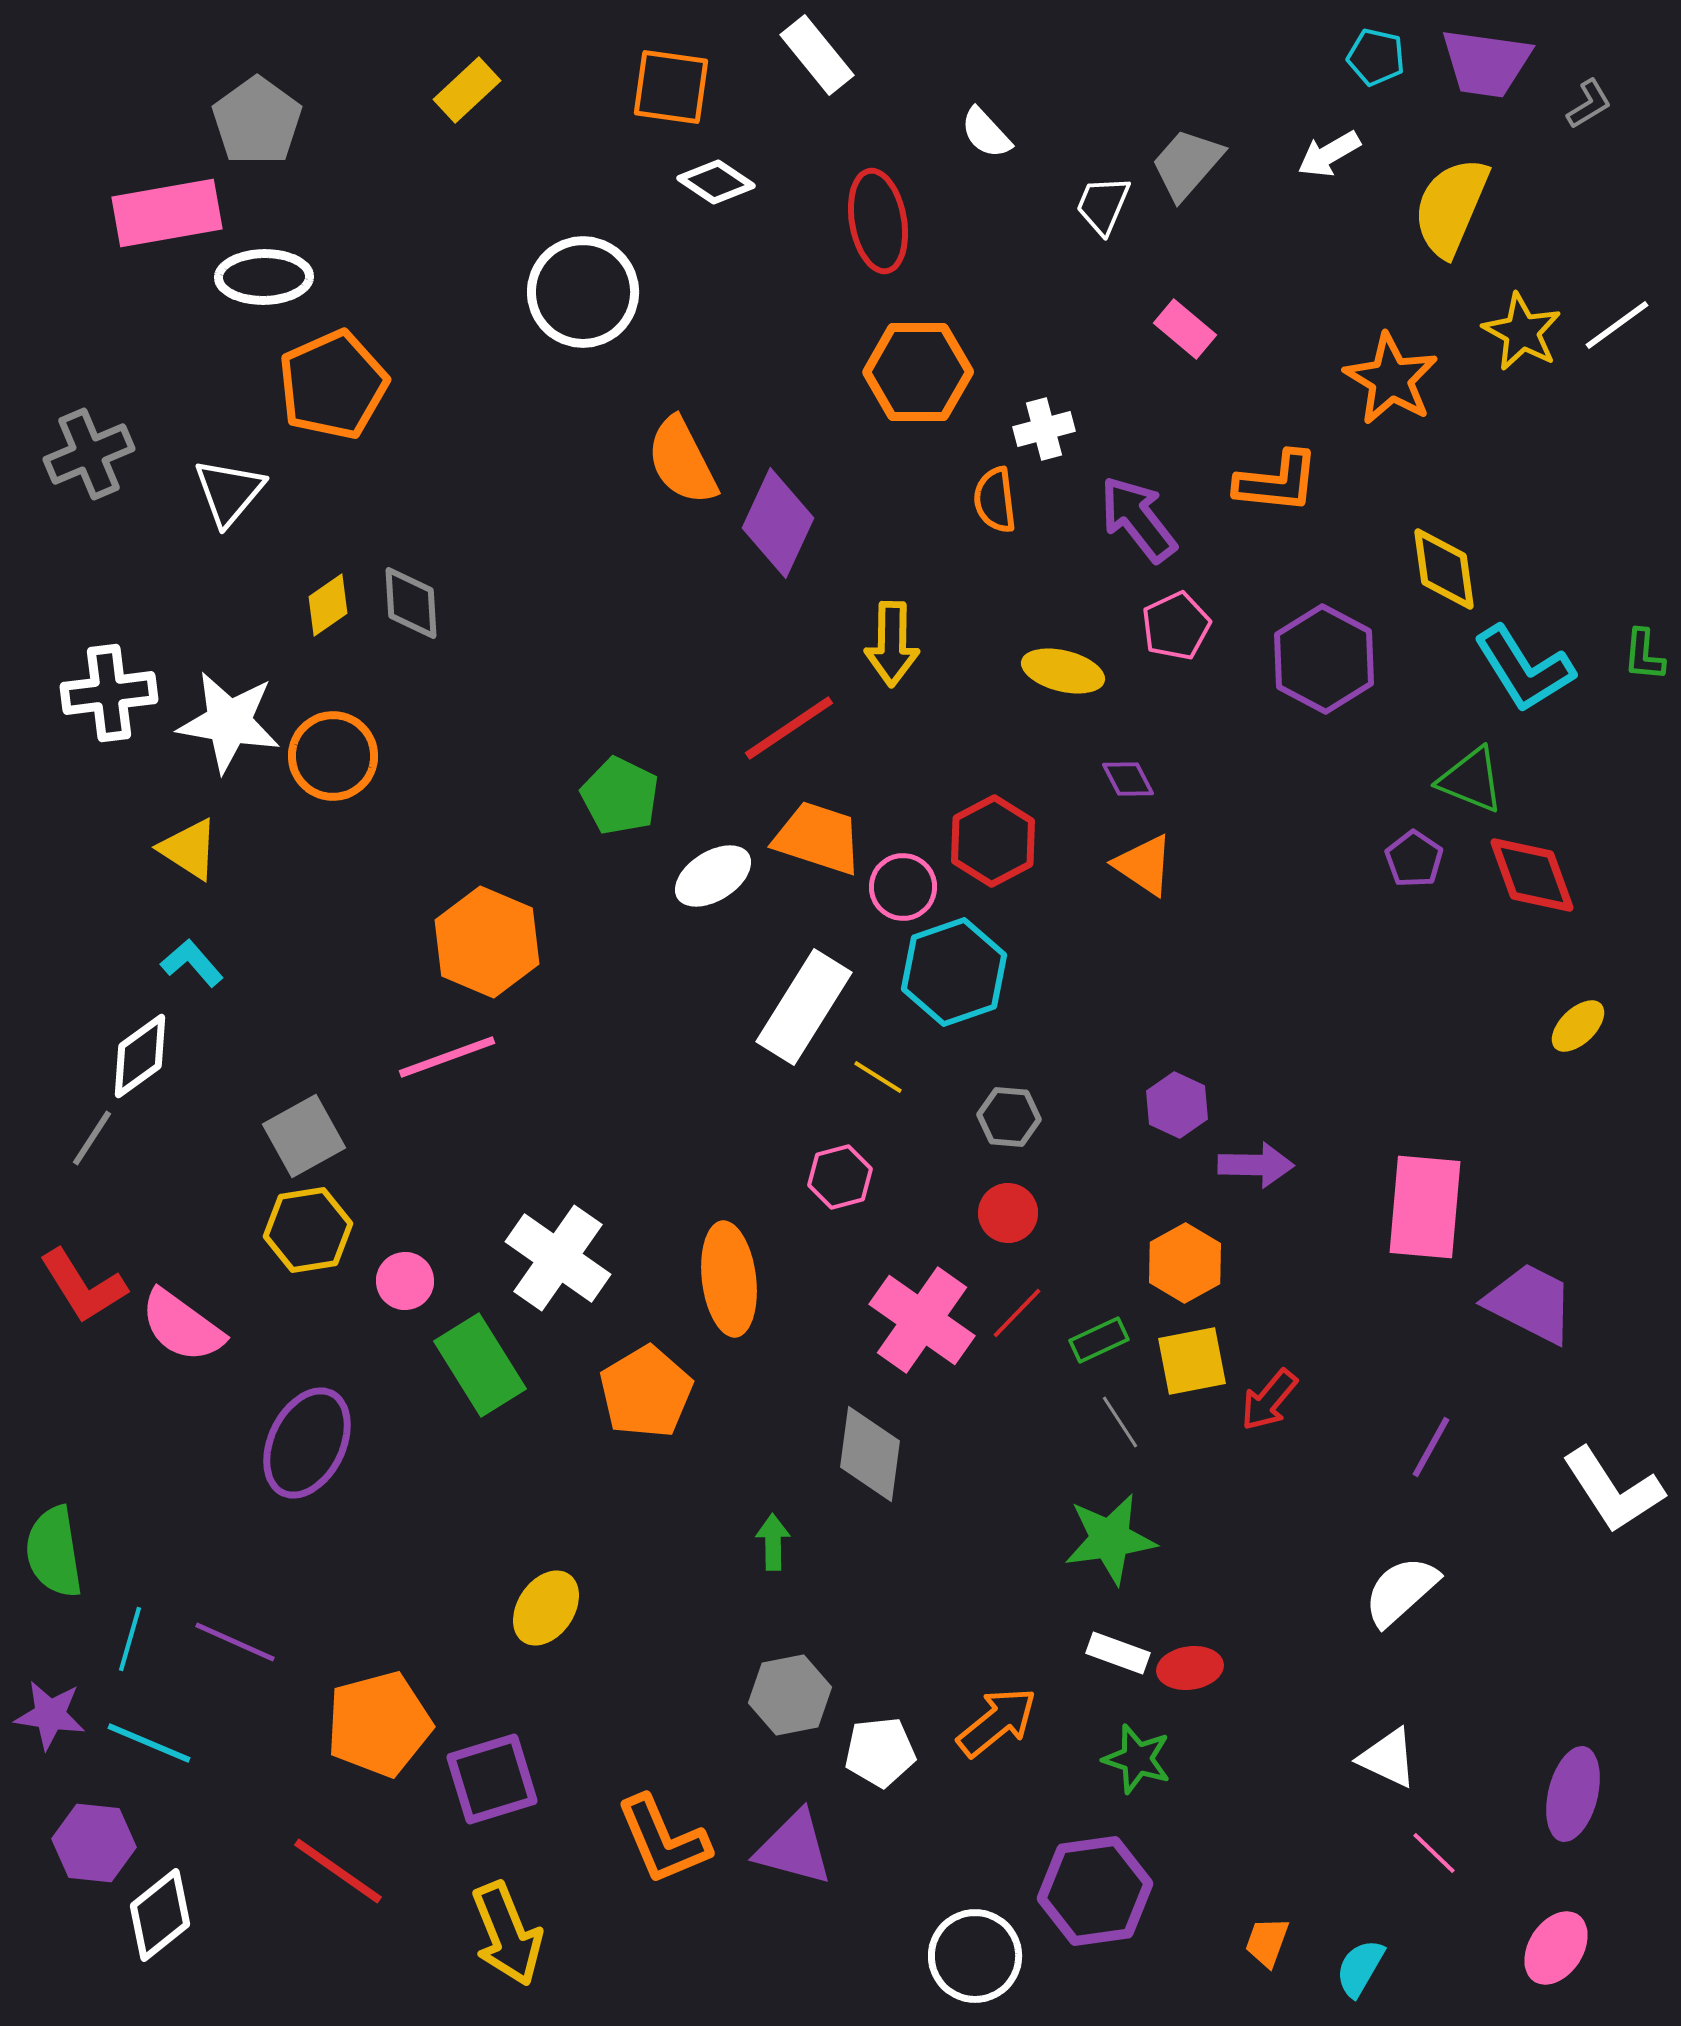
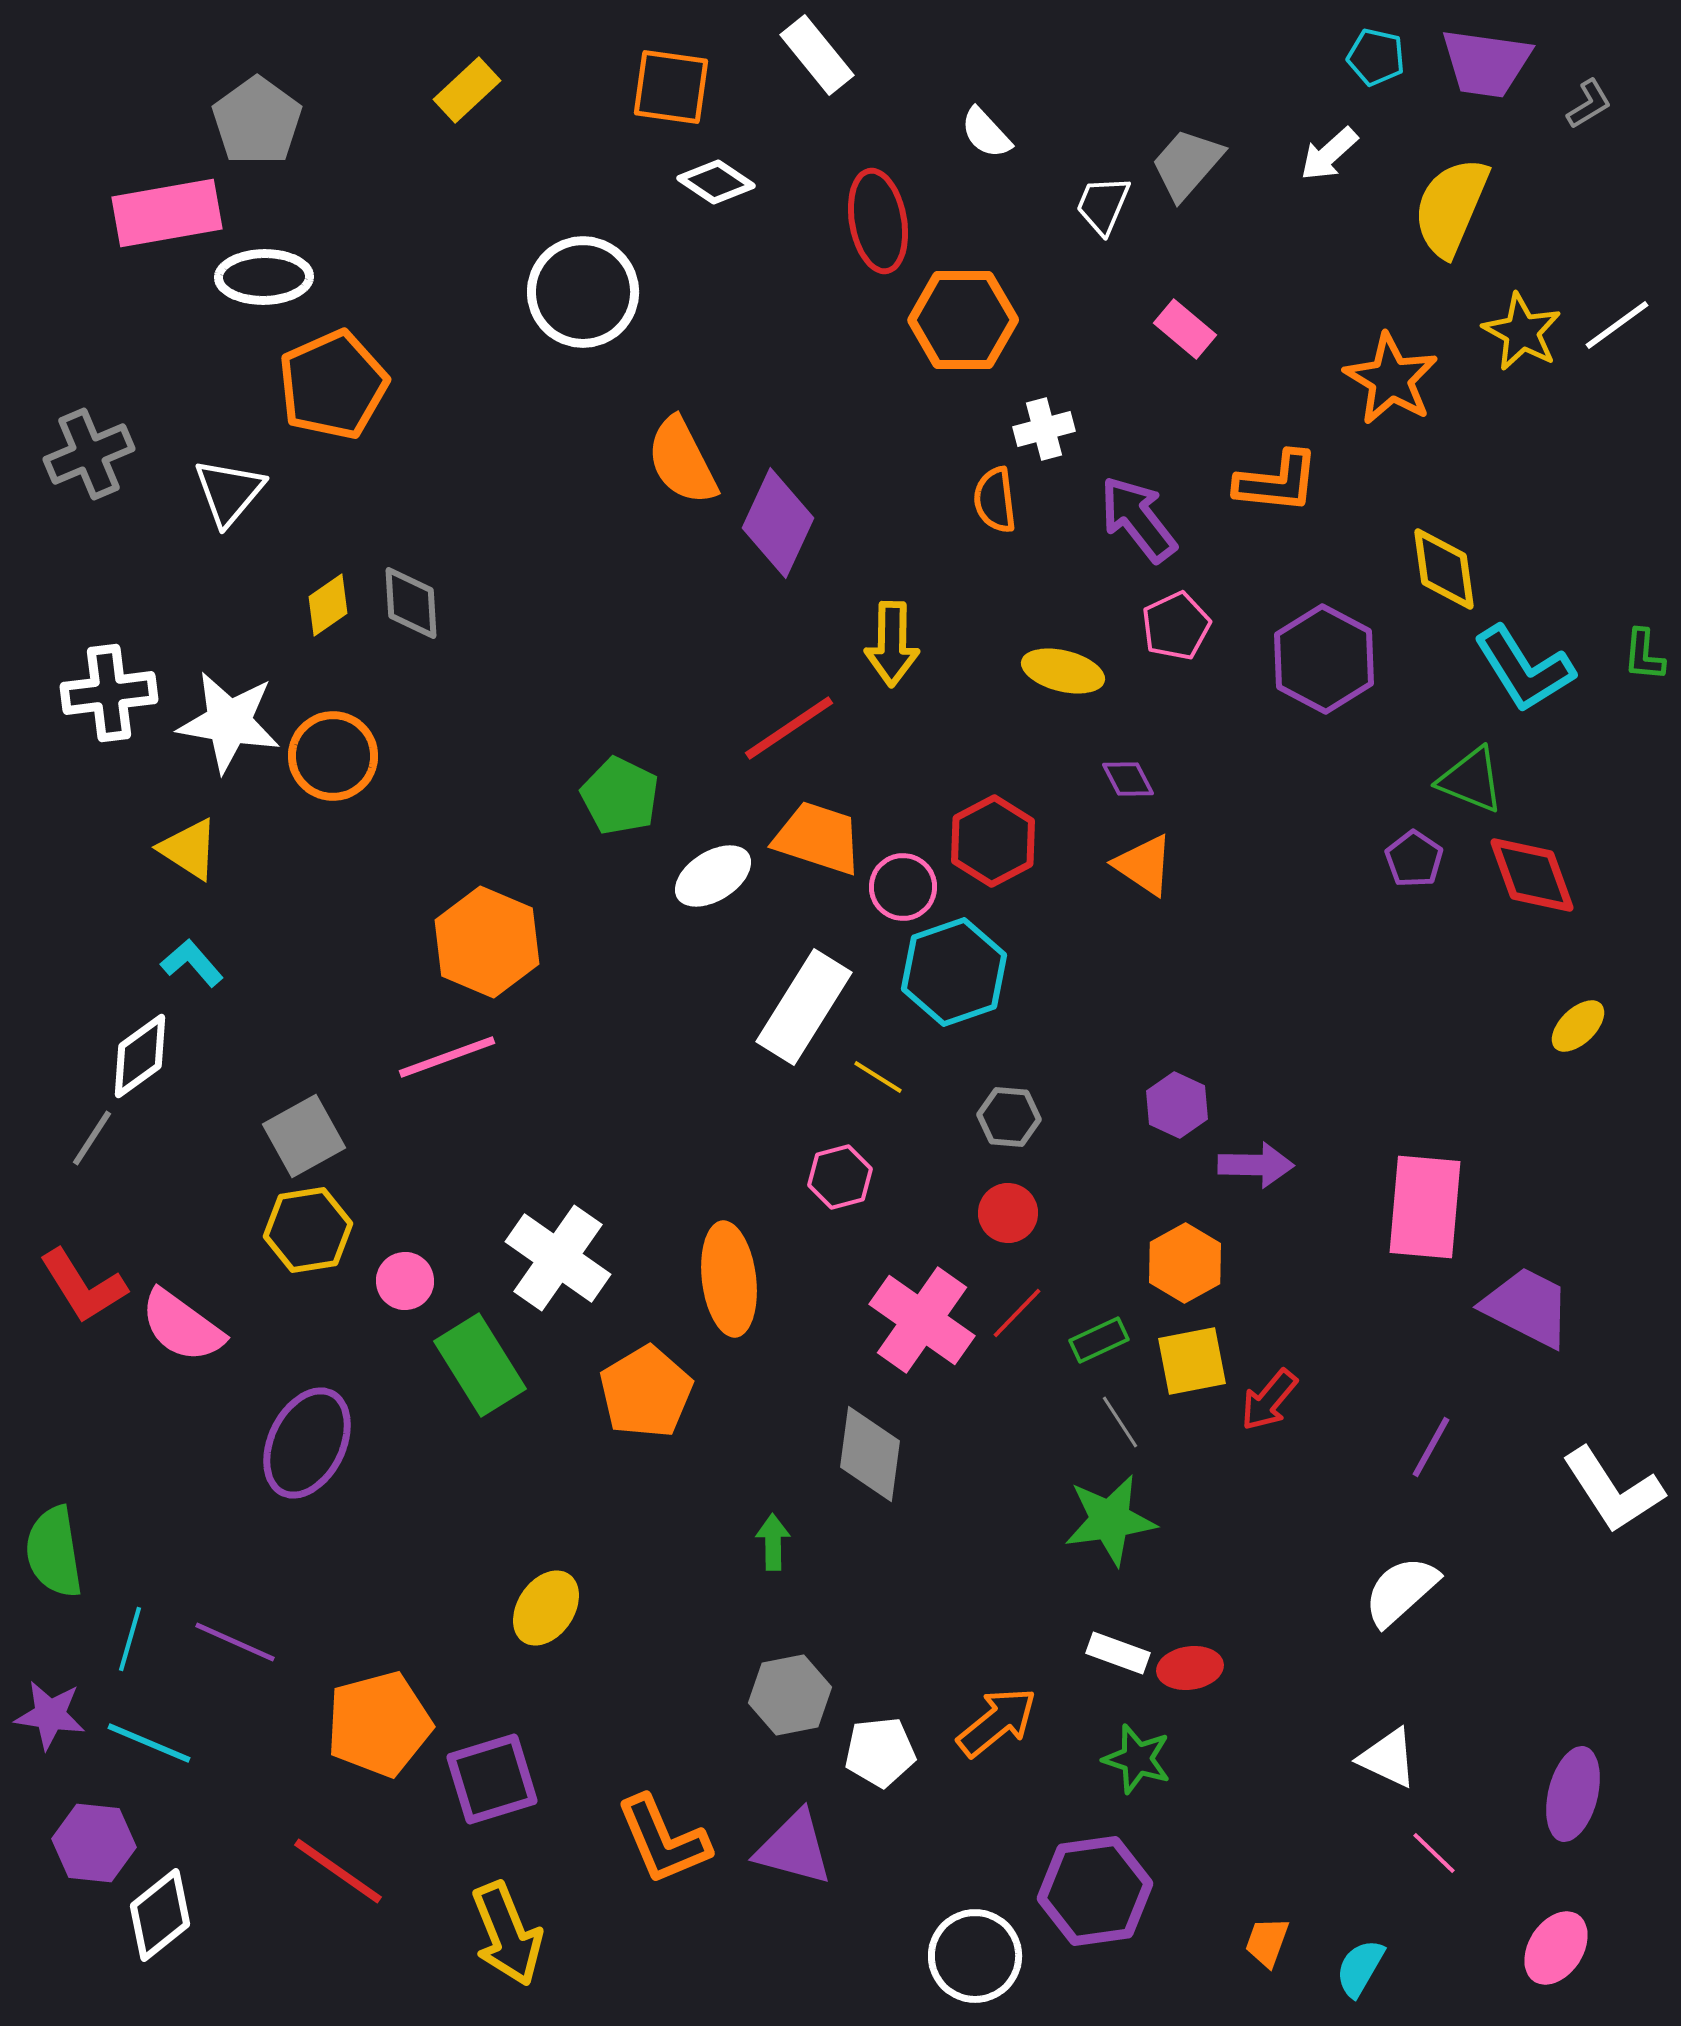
white arrow at (1329, 154): rotated 12 degrees counterclockwise
orange hexagon at (918, 372): moved 45 px right, 52 px up
purple trapezoid at (1530, 1303): moved 3 px left, 4 px down
green star at (1110, 1539): moved 19 px up
